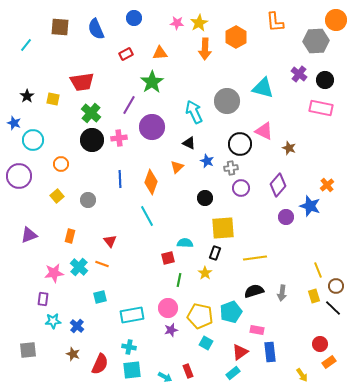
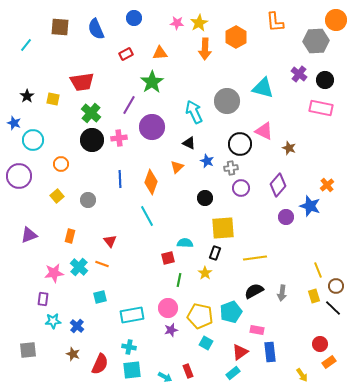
black semicircle at (254, 291): rotated 12 degrees counterclockwise
